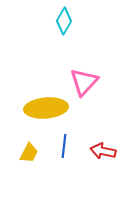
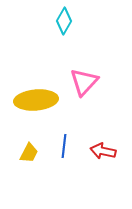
yellow ellipse: moved 10 px left, 8 px up
